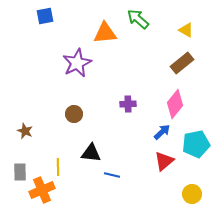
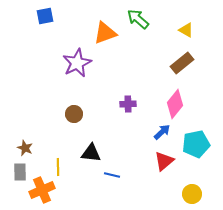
orange triangle: rotated 15 degrees counterclockwise
brown star: moved 17 px down
